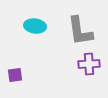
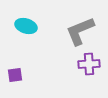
cyan ellipse: moved 9 px left; rotated 10 degrees clockwise
gray L-shape: rotated 76 degrees clockwise
